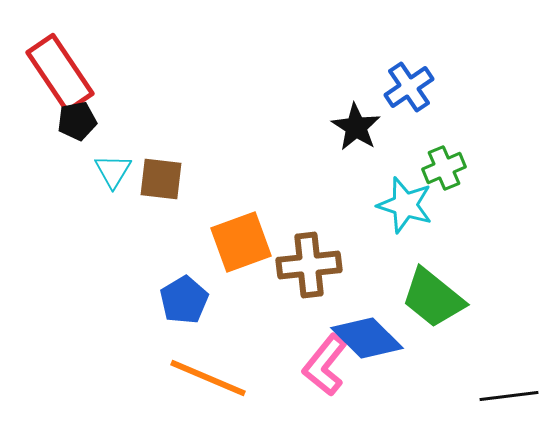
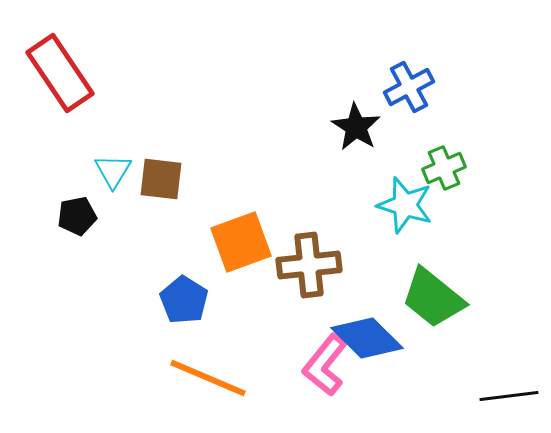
blue cross: rotated 6 degrees clockwise
black pentagon: moved 95 px down
blue pentagon: rotated 9 degrees counterclockwise
